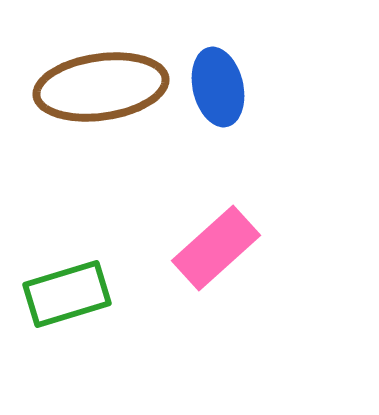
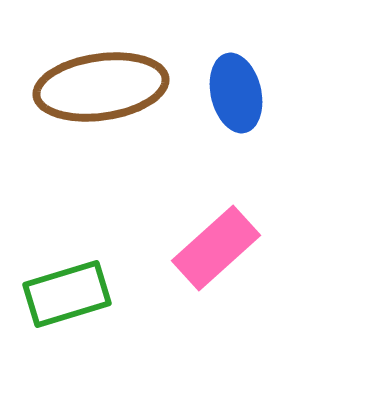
blue ellipse: moved 18 px right, 6 px down
